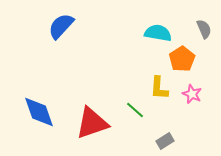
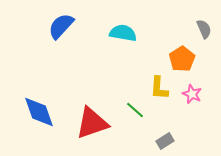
cyan semicircle: moved 35 px left
